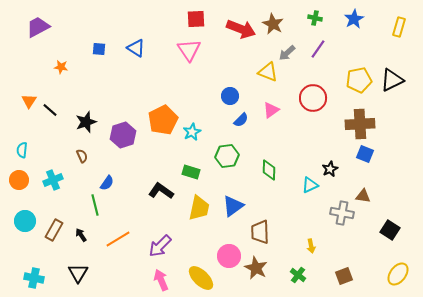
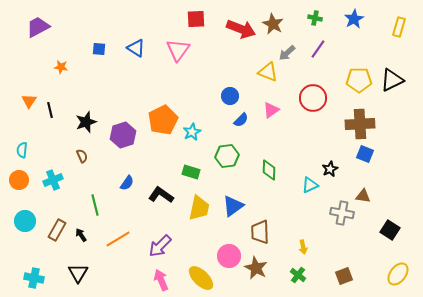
pink triangle at (189, 50): moved 11 px left; rotated 10 degrees clockwise
yellow pentagon at (359, 80): rotated 10 degrees clockwise
black line at (50, 110): rotated 35 degrees clockwise
blue semicircle at (107, 183): moved 20 px right
black L-shape at (161, 191): moved 4 px down
brown rectangle at (54, 230): moved 3 px right
yellow arrow at (311, 246): moved 8 px left, 1 px down
